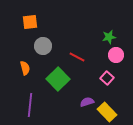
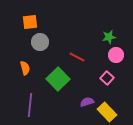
gray circle: moved 3 px left, 4 px up
